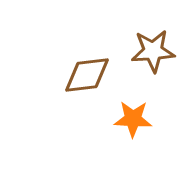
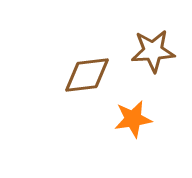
orange star: rotated 12 degrees counterclockwise
